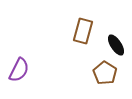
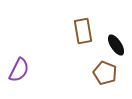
brown rectangle: rotated 25 degrees counterclockwise
brown pentagon: rotated 10 degrees counterclockwise
